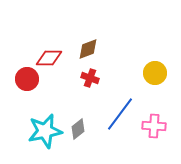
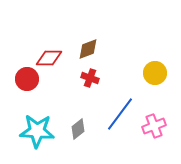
pink cross: rotated 25 degrees counterclockwise
cyan star: moved 8 px left; rotated 16 degrees clockwise
